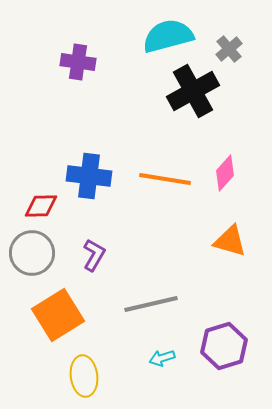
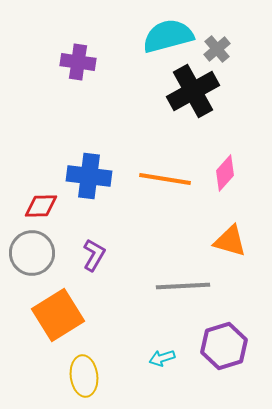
gray cross: moved 12 px left
gray line: moved 32 px right, 18 px up; rotated 10 degrees clockwise
